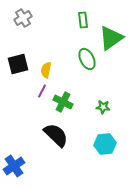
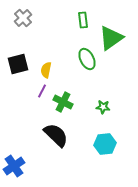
gray cross: rotated 12 degrees counterclockwise
